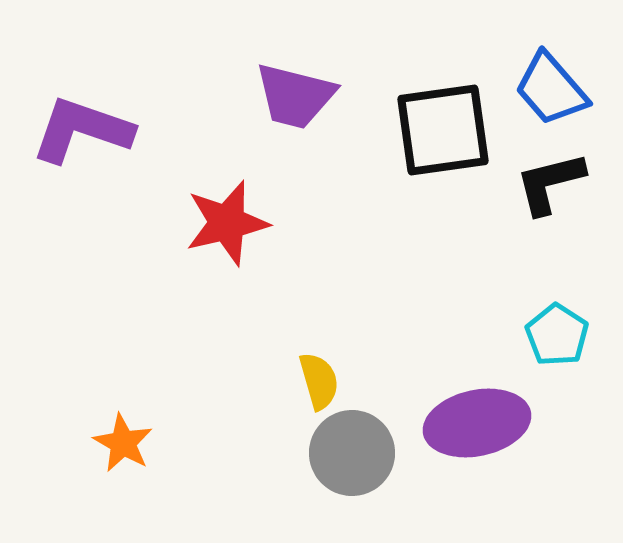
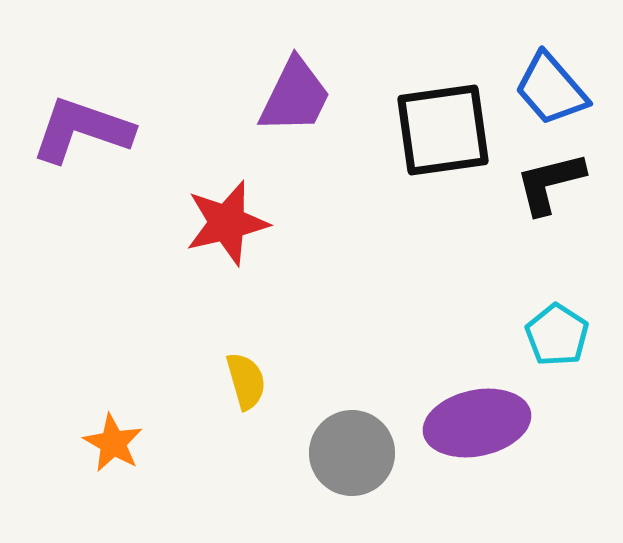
purple trapezoid: rotated 78 degrees counterclockwise
yellow semicircle: moved 73 px left
orange star: moved 10 px left
